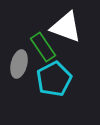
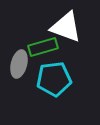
green rectangle: rotated 72 degrees counterclockwise
cyan pentagon: rotated 20 degrees clockwise
